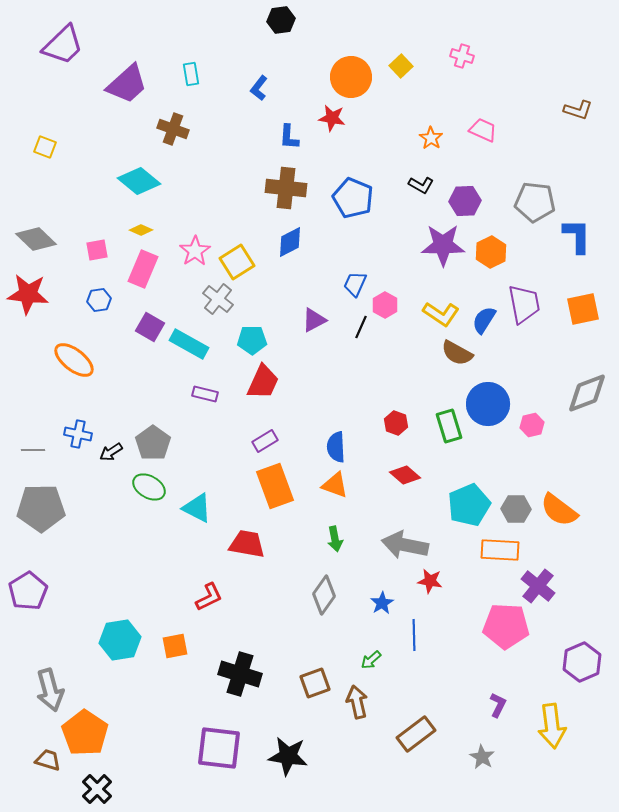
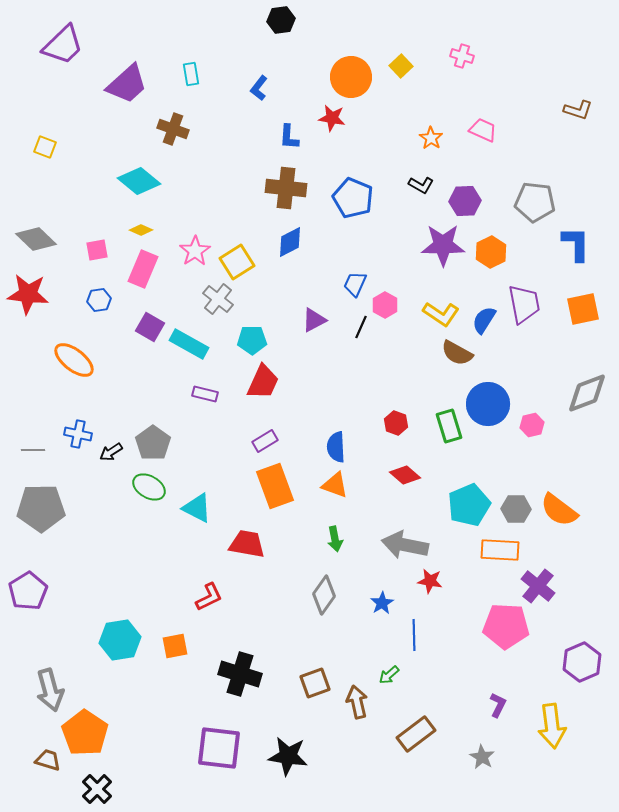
blue L-shape at (577, 236): moved 1 px left, 8 px down
green arrow at (371, 660): moved 18 px right, 15 px down
